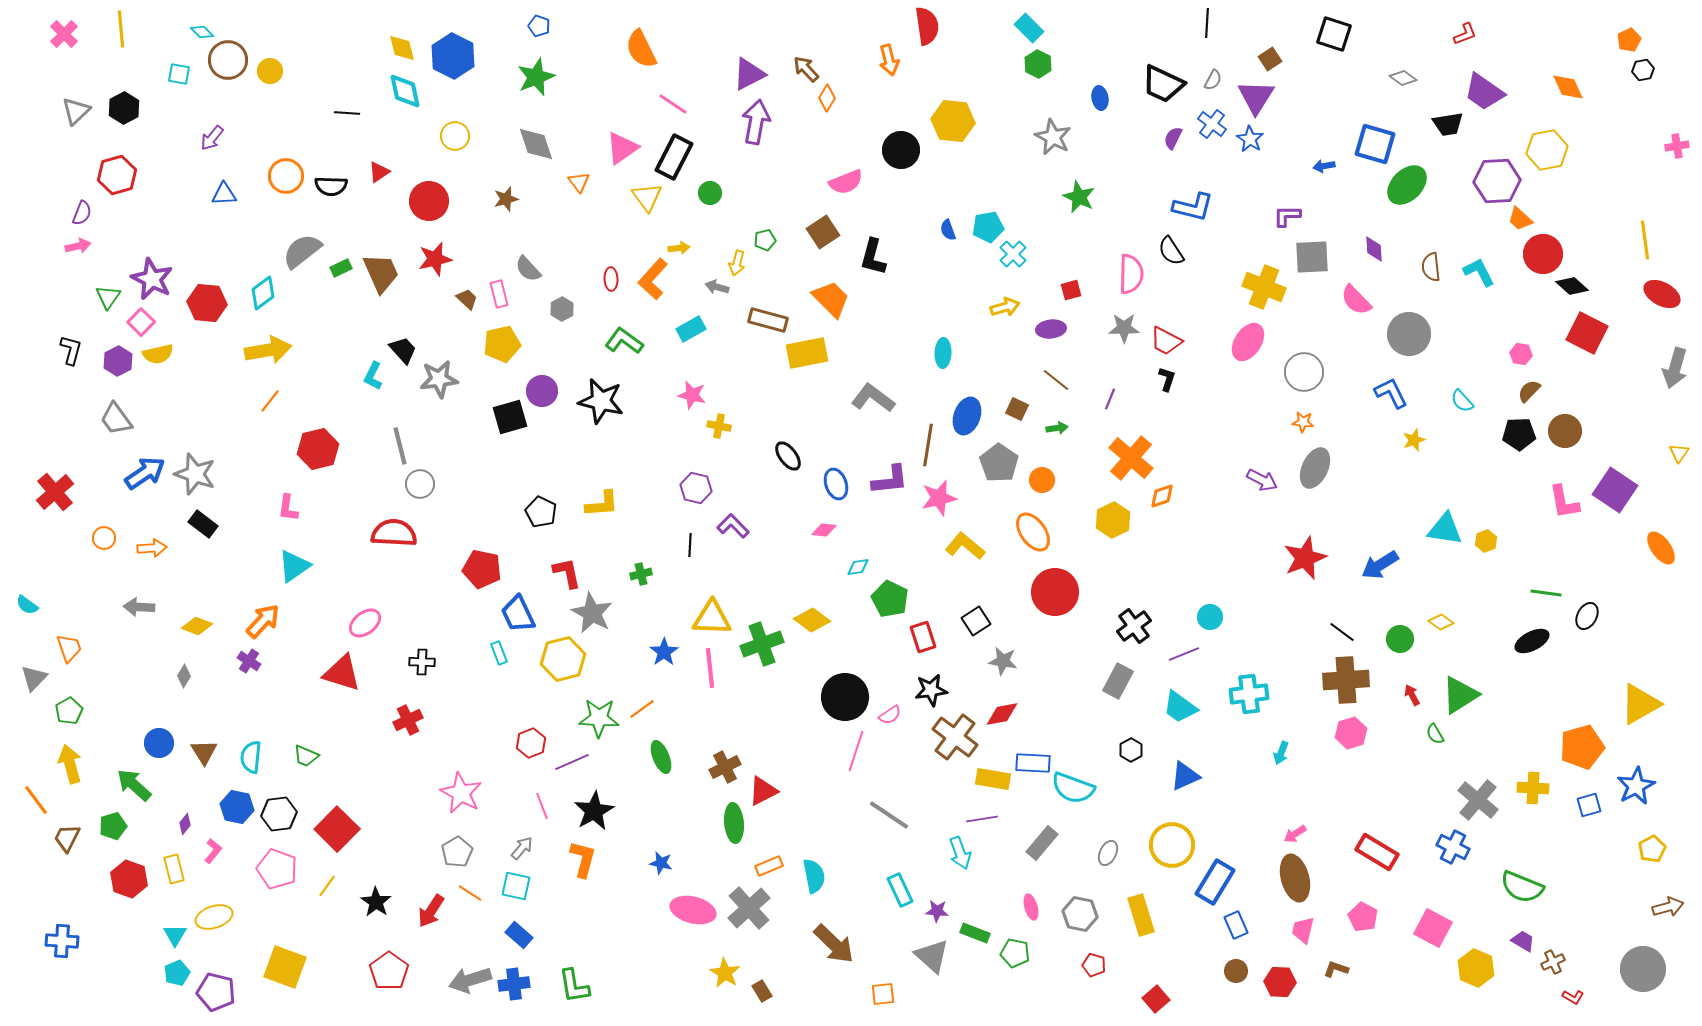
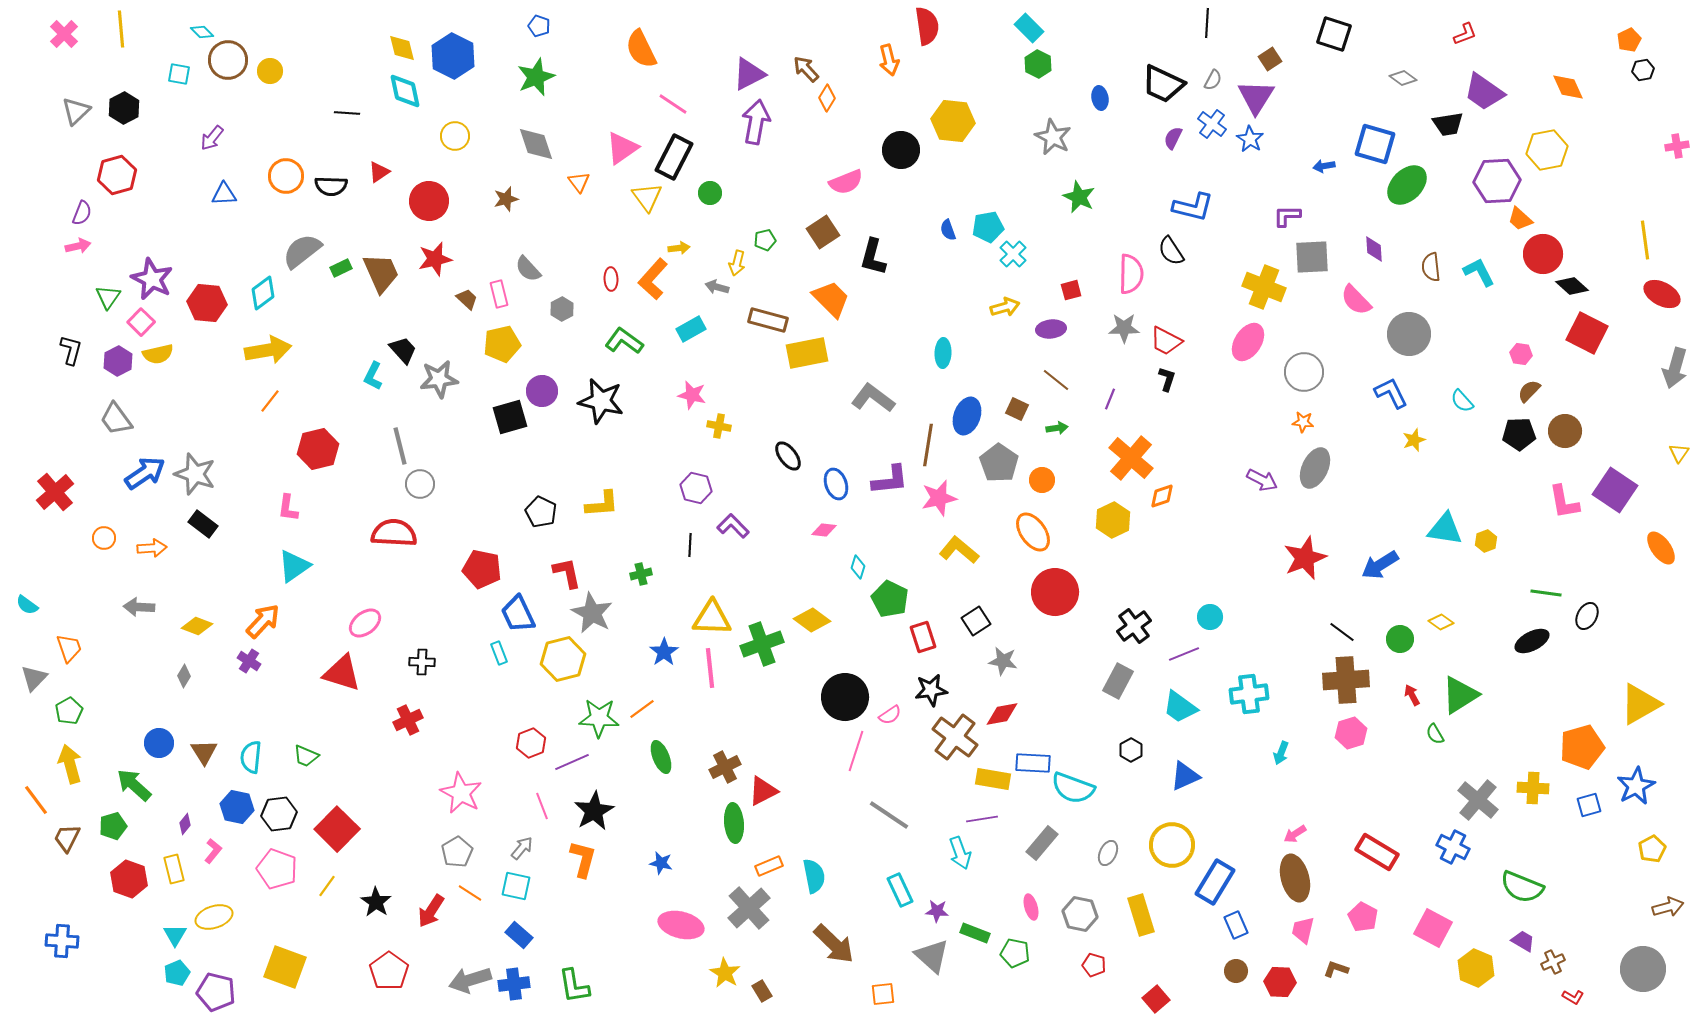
yellow L-shape at (965, 546): moved 6 px left, 4 px down
cyan diamond at (858, 567): rotated 65 degrees counterclockwise
pink ellipse at (693, 910): moved 12 px left, 15 px down
